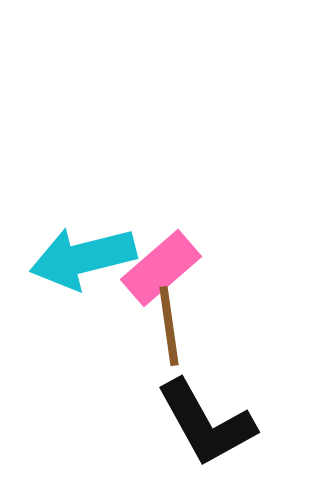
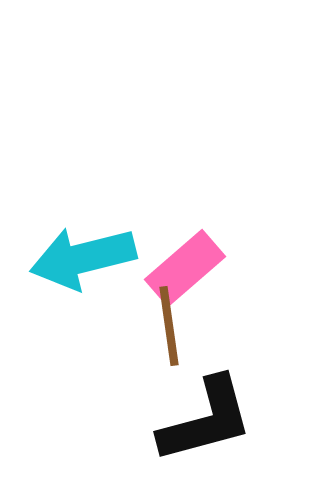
pink rectangle: moved 24 px right
black L-shape: moved 3 px up; rotated 76 degrees counterclockwise
